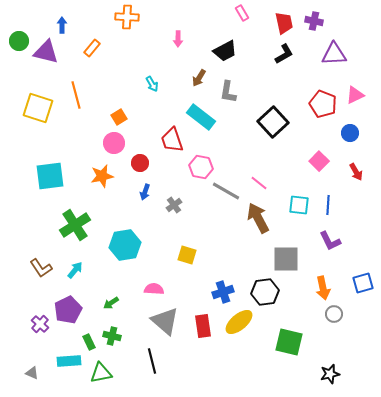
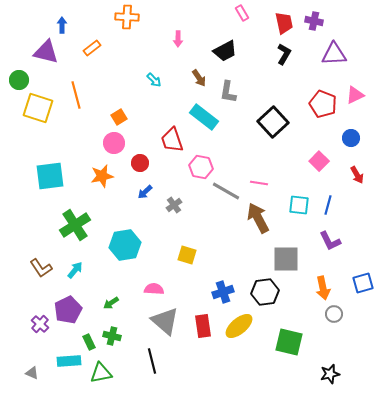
green circle at (19, 41): moved 39 px down
orange rectangle at (92, 48): rotated 12 degrees clockwise
black L-shape at (284, 54): rotated 30 degrees counterclockwise
brown arrow at (199, 78): rotated 66 degrees counterclockwise
cyan arrow at (152, 84): moved 2 px right, 4 px up; rotated 14 degrees counterclockwise
cyan rectangle at (201, 117): moved 3 px right
blue circle at (350, 133): moved 1 px right, 5 px down
red arrow at (356, 172): moved 1 px right, 3 px down
pink line at (259, 183): rotated 30 degrees counterclockwise
blue arrow at (145, 192): rotated 28 degrees clockwise
blue line at (328, 205): rotated 12 degrees clockwise
yellow ellipse at (239, 322): moved 4 px down
